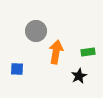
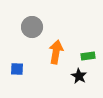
gray circle: moved 4 px left, 4 px up
green rectangle: moved 4 px down
black star: rotated 14 degrees counterclockwise
